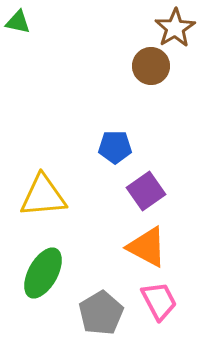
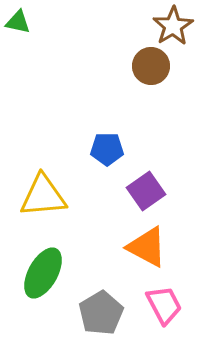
brown star: moved 2 px left, 2 px up
blue pentagon: moved 8 px left, 2 px down
pink trapezoid: moved 5 px right, 4 px down
